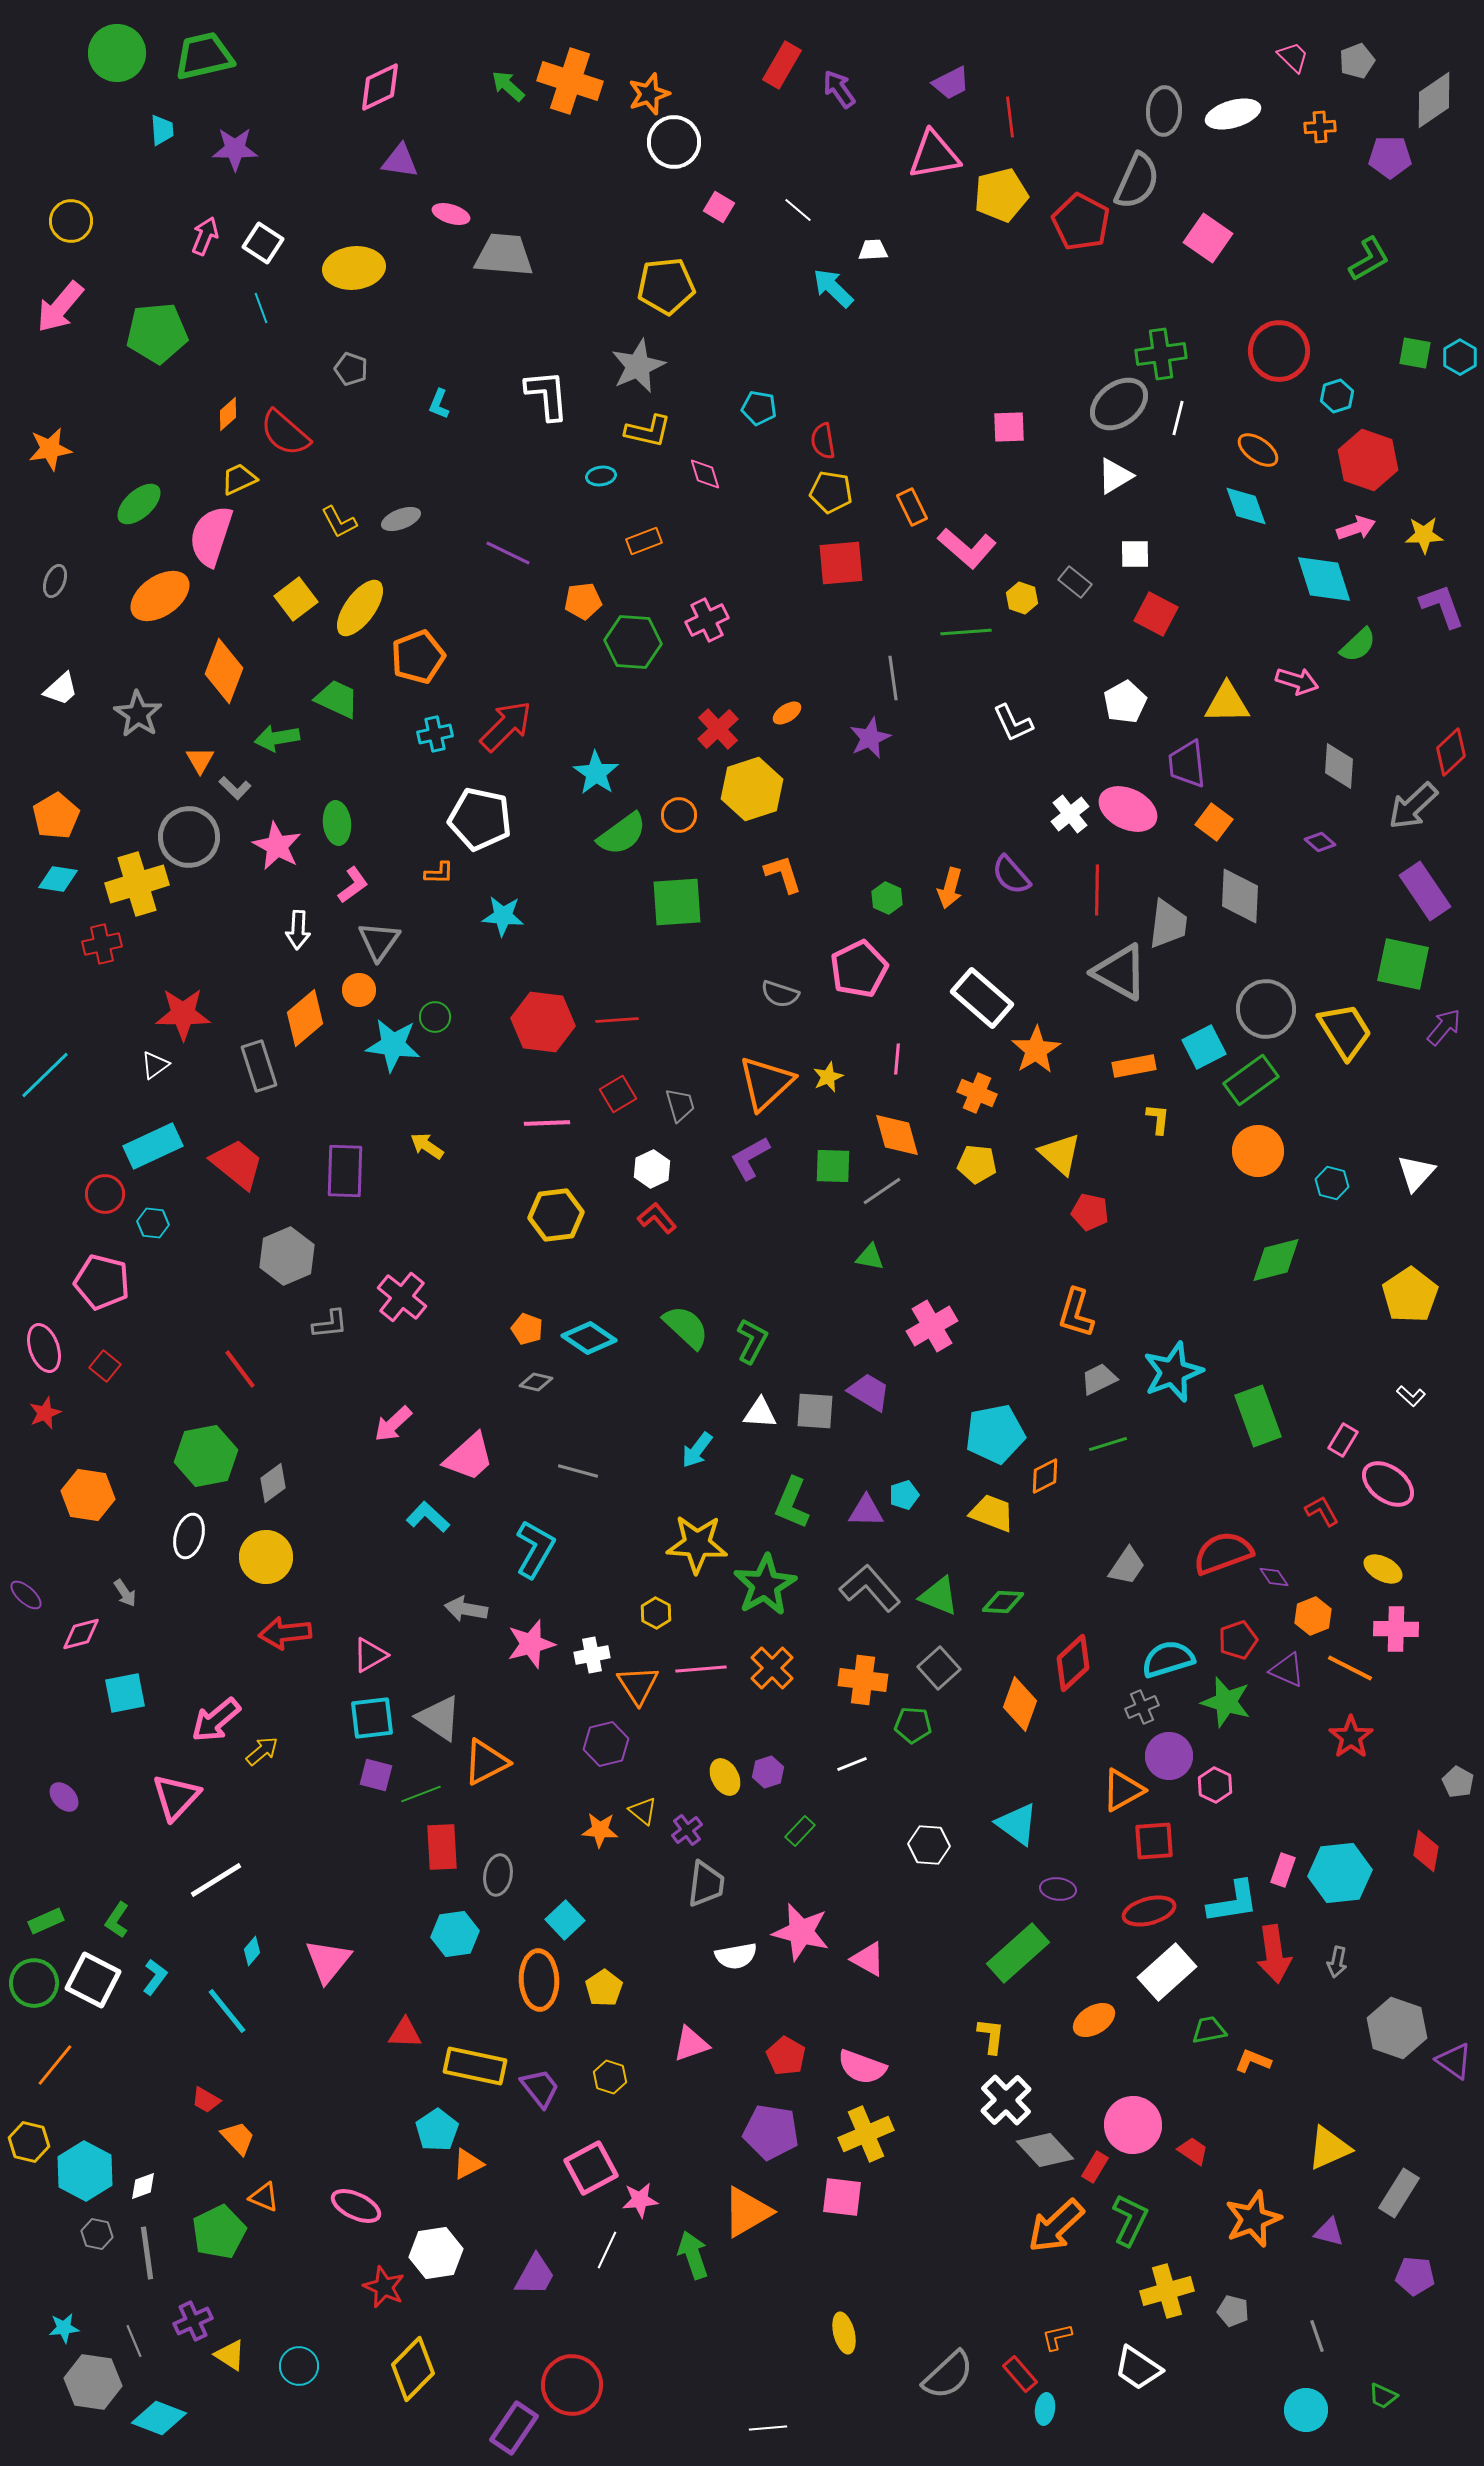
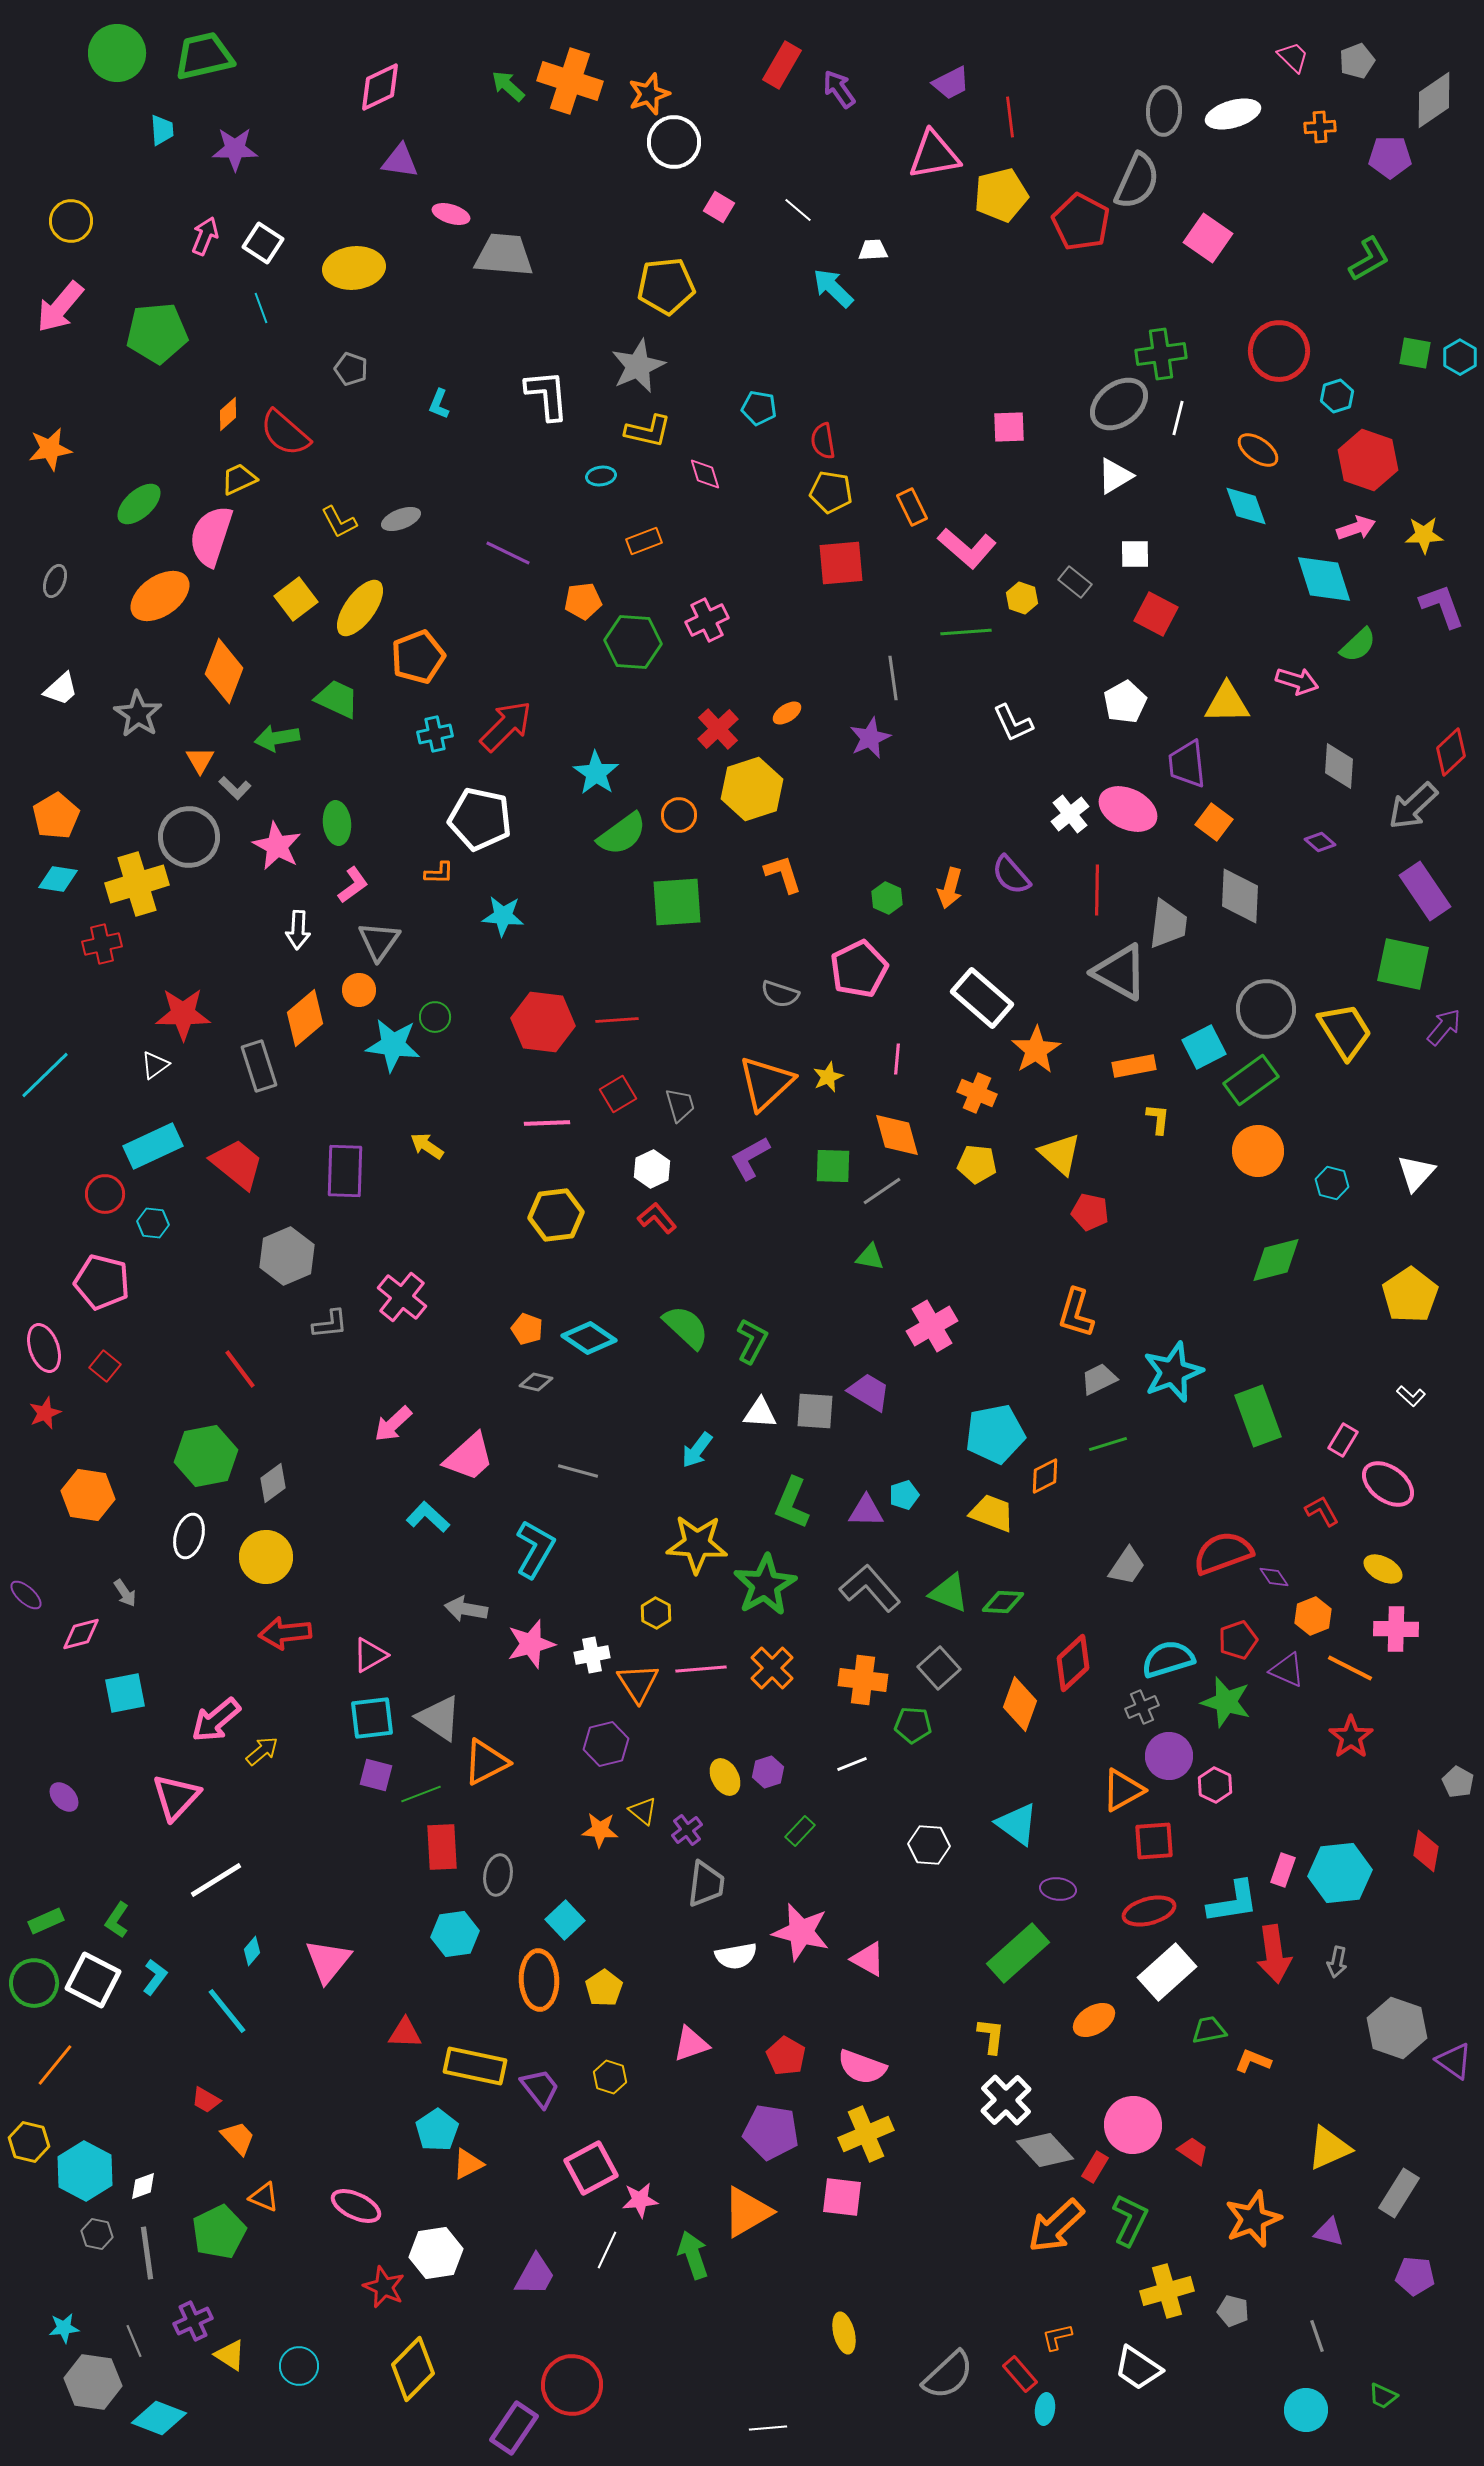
green triangle at (939, 1596): moved 10 px right, 3 px up
orange triangle at (638, 1685): moved 2 px up
